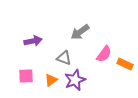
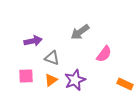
gray triangle: moved 12 px left
orange rectangle: moved 20 px down
